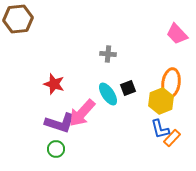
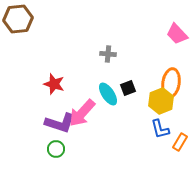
orange rectangle: moved 8 px right, 4 px down; rotated 12 degrees counterclockwise
